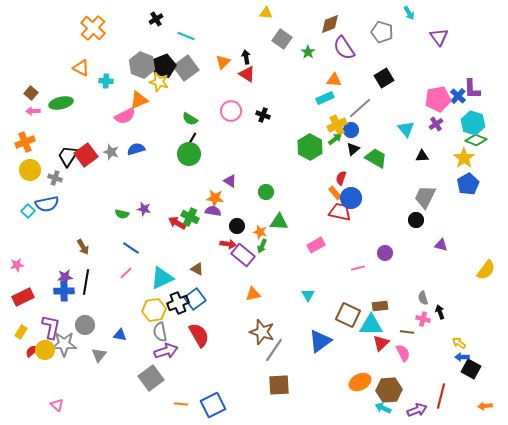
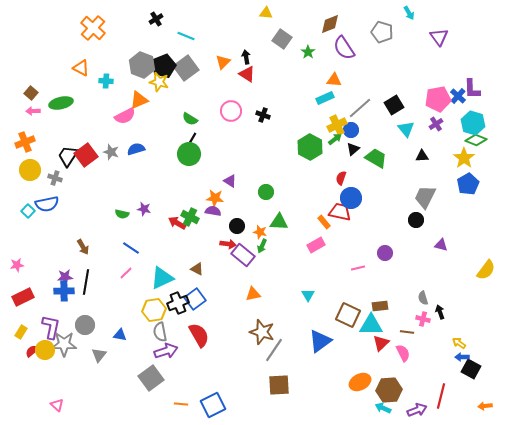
black square at (384, 78): moved 10 px right, 27 px down
orange rectangle at (335, 193): moved 11 px left, 29 px down
